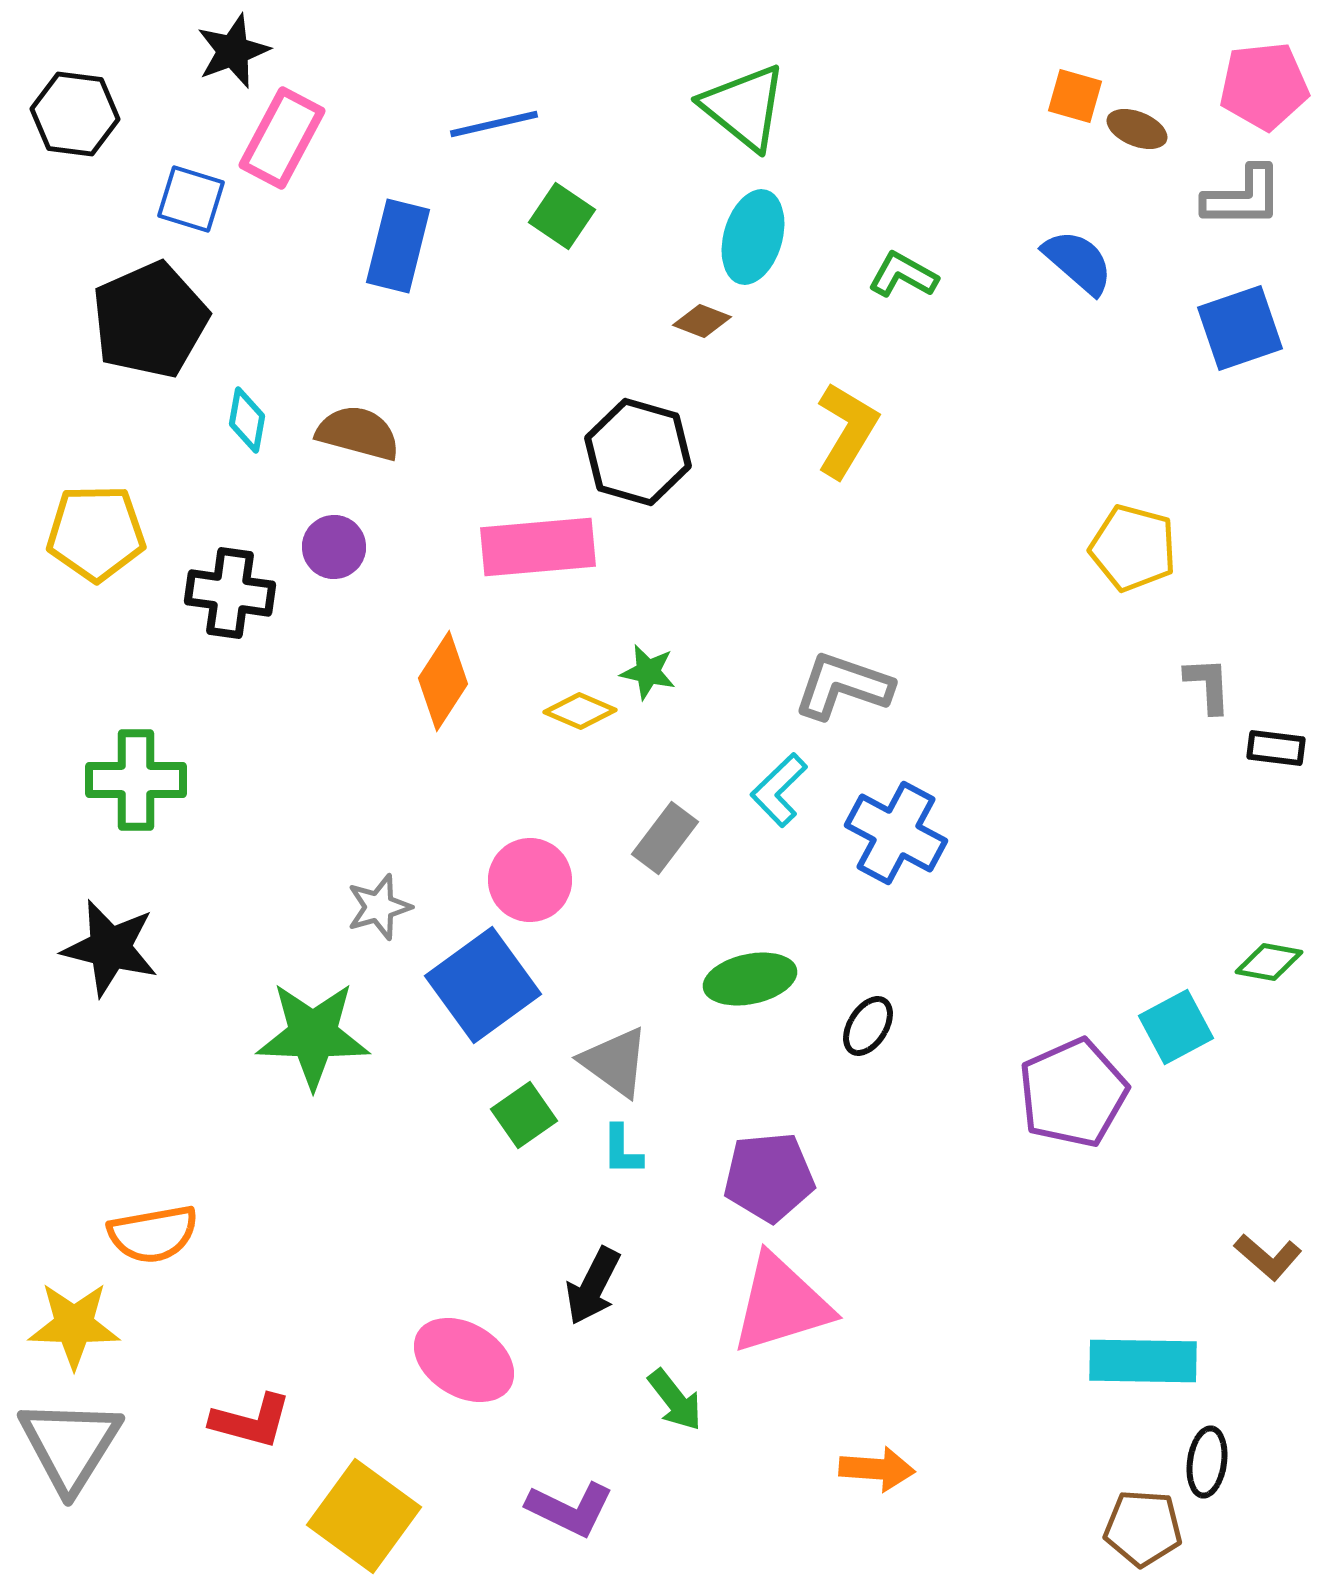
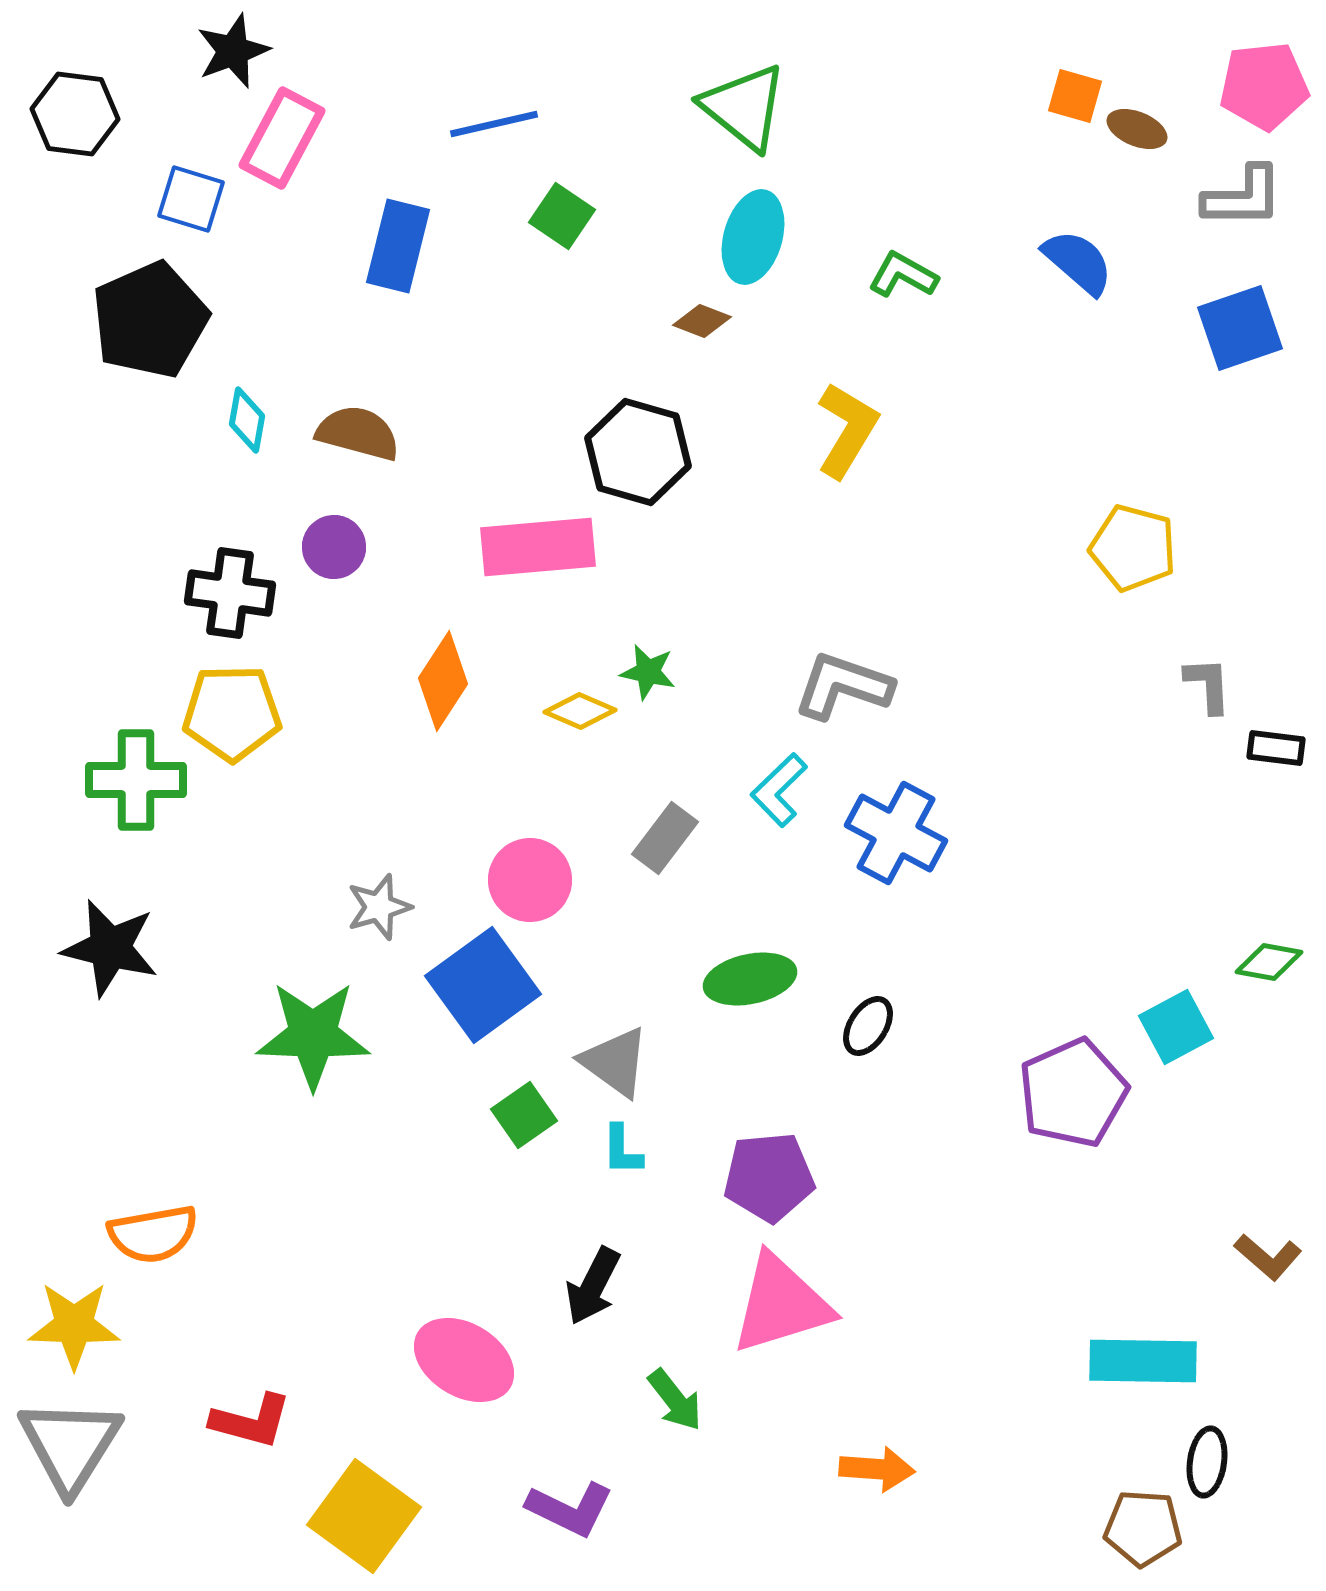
yellow pentagon at (96, 533): moved 136 px right, 180 px down
